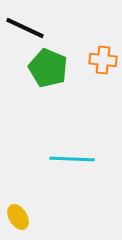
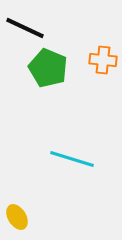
cyan line: rotated 15 degrees clockwise
yellow ellipse: moved 1 px left
